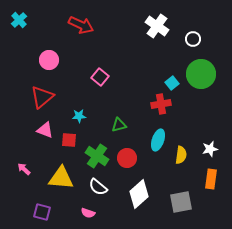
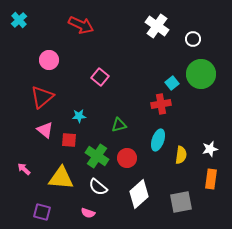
pink triangle: rotated 18 degrees clockwise
